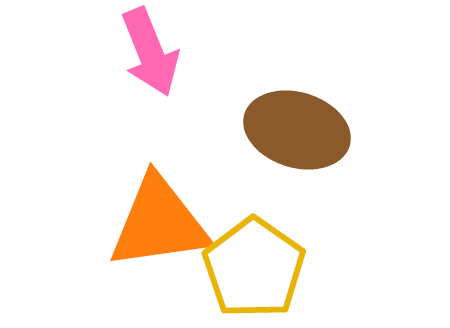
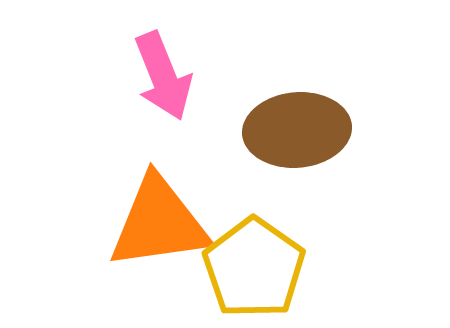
pink arrow: moved 13 px right, 24 px down
brown ellipse: rotated 22 degrees counterclockwise
